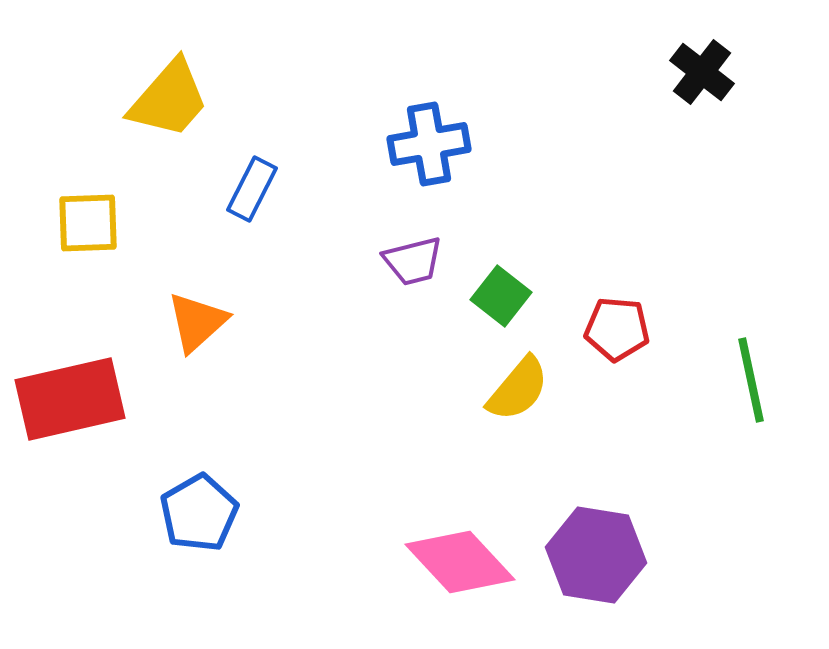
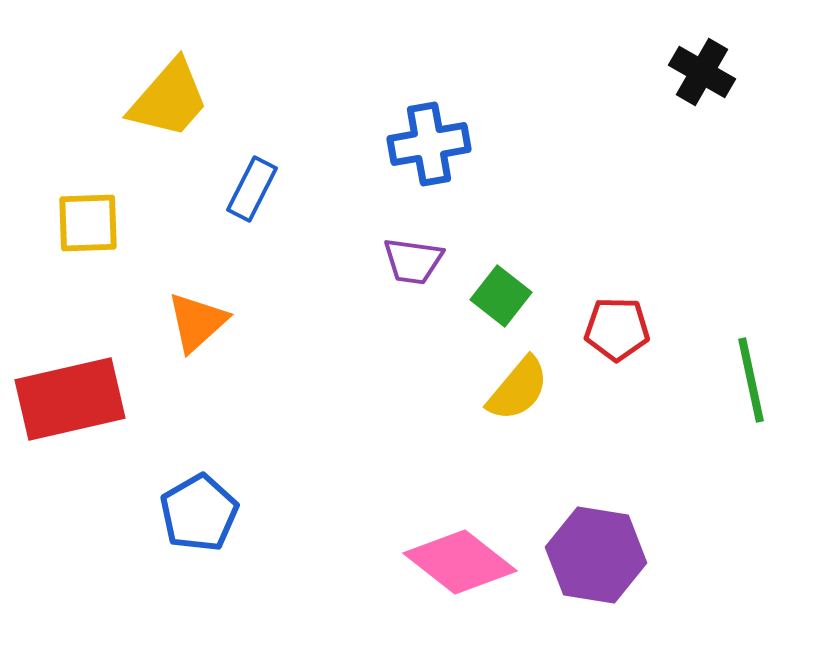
black cross: rotated 8 degrees counterclockwise
purple trapezoid: rotated 22 degrees clockwise
red pentagon: rotated 4 degrees counterclockwise
pink diamond: rotated 9 degrees counterclockwise
